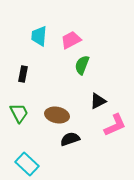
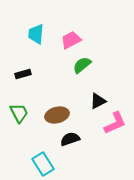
cyan trapezoid: moved 3 px left, 2 px up
green semicircle: rotated 30 degrees clockwise
black rectangle: rotated 63 degrees clockwise
brown ellipse: rotated 25 degrees counterclockwise
pink L-shape: moved 2 px up
cyan rectangle: moved 16 px right; rotated 15 degrees clockwise
